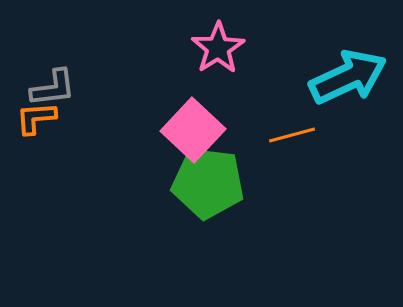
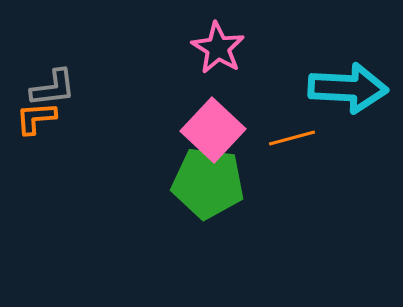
pink star: rotated 8 degrees counterclockwise
cyan arrow: moved 11 px down; rotated 28 degrees clockwise
pink square: moved 20 px right
orange line: moved 3 px down
